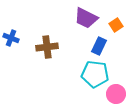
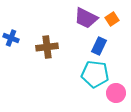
orange square: moved 4 px left, 6 px up
pink circle: moved 1 px up
